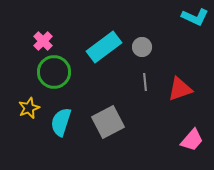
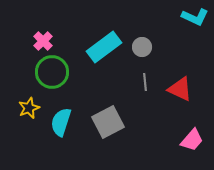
green circle: moved 2 px left
red triangle: rotated 44 degrees clockwise
